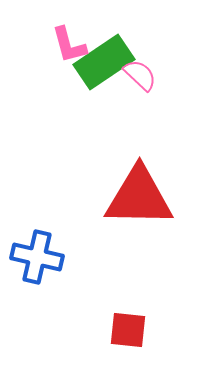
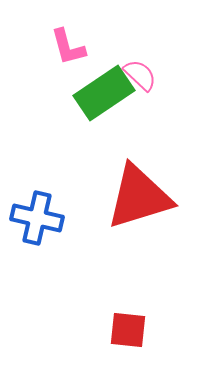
pink L-shape: moved 1 px left, 2 px down
green rectangle: moved 31 px down
red triangle: rotated 18 degrees counterclockwise
blue cross: moved 39 px up
